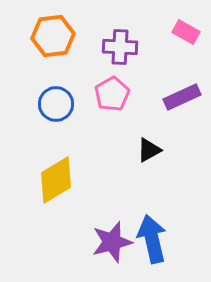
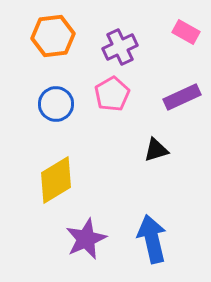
purple cross: rotated 28 degrees counterclockwise
black triangle: moved 7 px right; rotated 12 degrees clockwise
purple star: moved 26 px left, 3 px up; rotated 9 degrees counterclockwise
